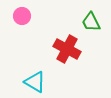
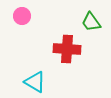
green trapezoid: rotated 10 degrees counterclockwise
red cross: rotated 24 degrees counterclockwise
